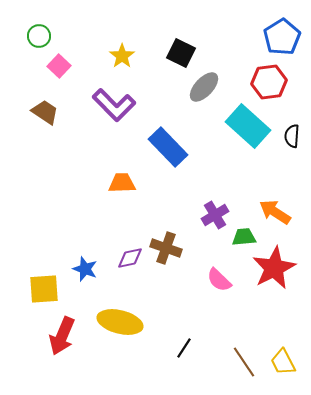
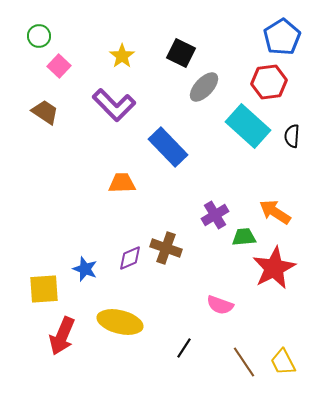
purple diamond: rotated 12 degrees counterclockwise
pink semicircle: moved 1 px right, 25 px down; rotated 24 degrees counterclockwise
